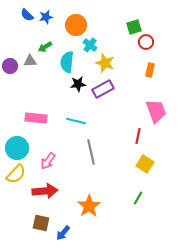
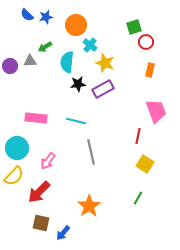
yellow semicircle: moved 2 px left, 2 px down
red arrow: moved 6 px left, 1 px down; rotated 140 degrees clockwise
